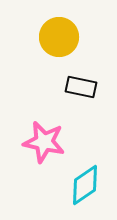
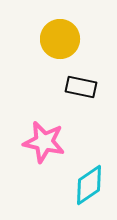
yellow circle: moved 1 px right, 2 px down
cyan diamond: moved 4 px right
